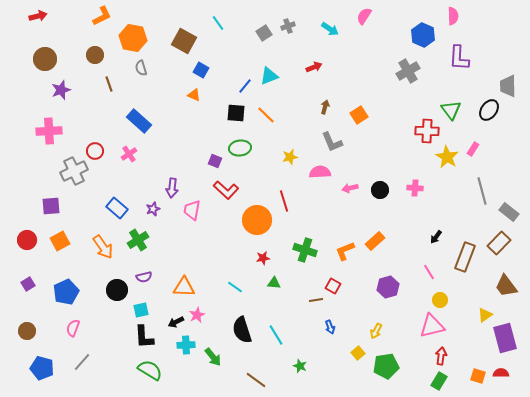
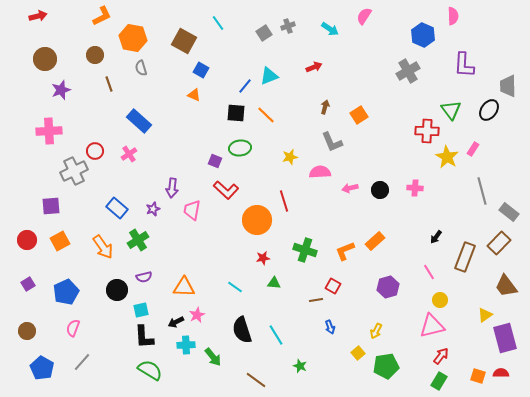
purple L-shape at (459, 58): moved 5 px right, 7 px down
red arrow at (441, 356): rotated 30 degrees clockwise
blue pentagon at (42, 368): rotated 15 degrees clockwise
